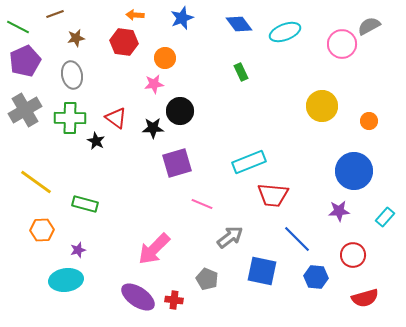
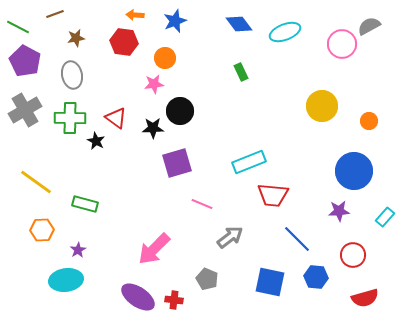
blue star at (182, 18): moved 7 px left, 3 px down
purple pentagon at (25, 61): rotated 20 degrees counterclockwise
purple star at (78, 250): rotated 14 degrees counterclockwise
blue square at (262, 271): moved 8 px right, 11 px down
